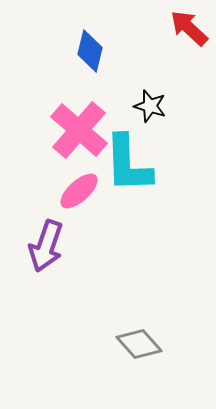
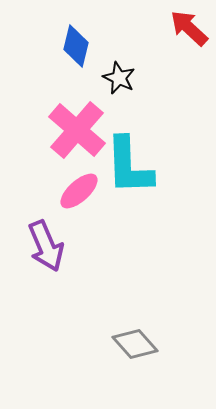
blue diamond: moved 14 px left, 5 px up
black star: moved 31 px left, 28 px up; rotated 8 degrees clockwise
pink cross: moved 2 px left
cyan L-shape: moved 1 px right, 2 px down
purple arrow: rotated 42 degrees counterclockwise
gray diamond: moved 4 px left
